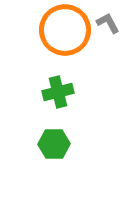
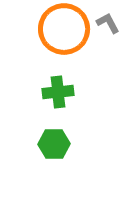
orange circle: moved 1 px left, 1 px up
green cross: rotated 8 degrees clockwise
